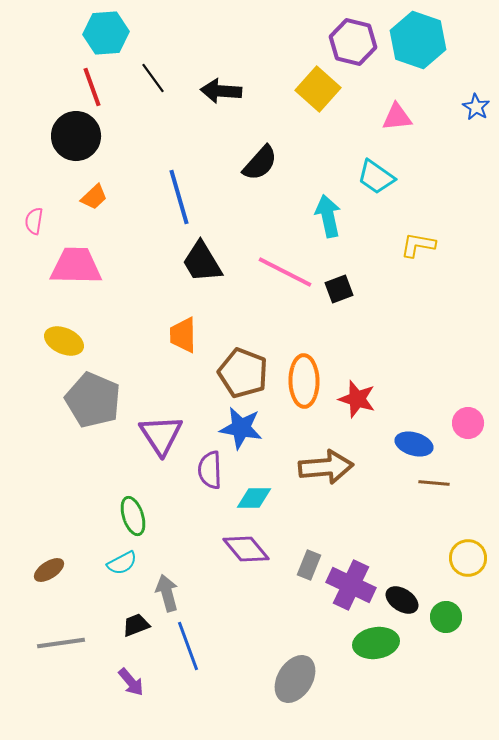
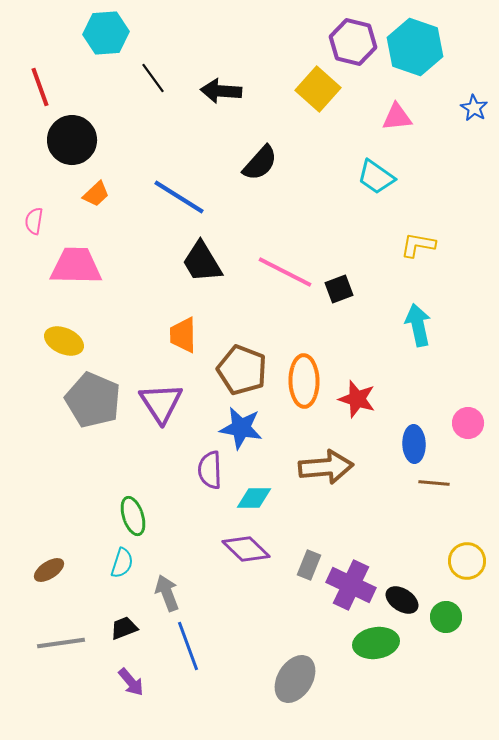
cyan hexagon at (418, 40): moved 3 px left, 7 px down
red line at (92, 87): moved 52 px left
blue star at (476, 107): moved 2 px left, 1 px down
black circle at (76, 136): moved 4 px left, 4 px down
orange trapezoid at (94, 197): moved 2 px right, 3 px up
blue line at (179, 197): rotated 42 degrees counterclockwise
cyan arrow at (328, 216): moved 90 px right, 109 px down
brown pentagon at (243, 373): moved 1 px left, 3 px up
purple triangle at (161, 435): moved 32 px up
blue ellipse at (414, 444): rotated 72 degrees clockwise
purple diamond at (246, 549): rotated 6 degrees counterclockwise
yellow circle at (468, 558): moved 1 px left, 3 px down
cyan semicircle at (122, 563): rotated 44 degrees counterclockwise
gray arrow at (167, 593): rotated 6 degrees counterclockwise
black trapezoid at (136, 625): moved 12 px left, 3 px down
